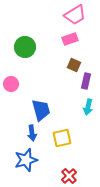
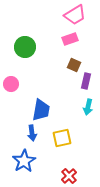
blue trapezoid: rotated 25 degrees clockwise
blue star: moved 2 px left, 1 px down; rotated 15 degrees counterclockwise
